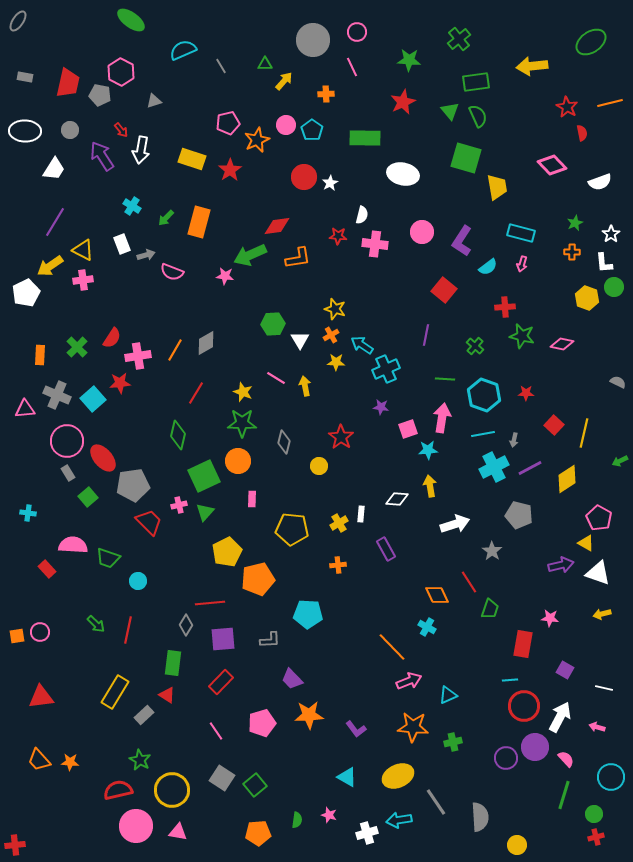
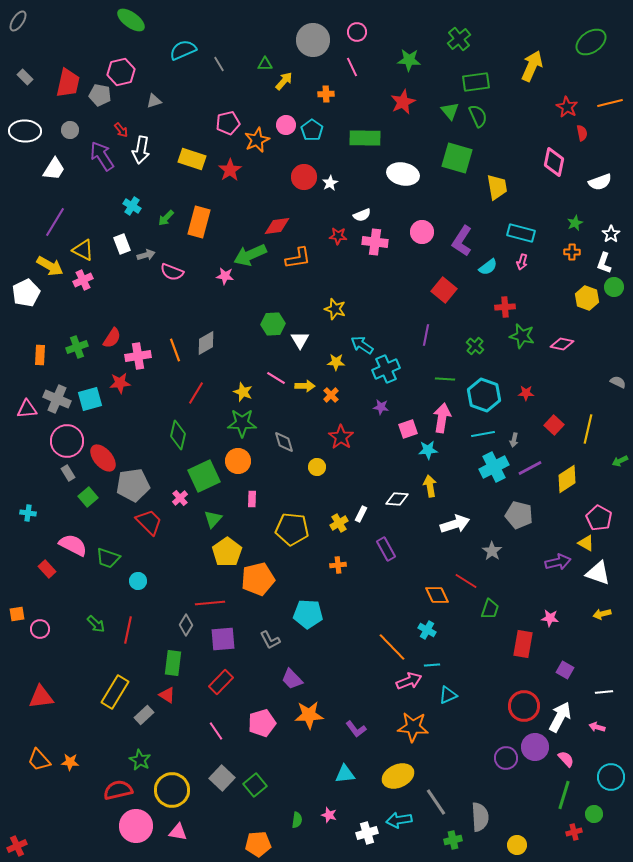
gray line at (221, 66): moved 2 px left, 2 px up
yellow arrow at (532, 66): rotated 120 degrees clockwise
pink hexagon at (121, 72): rotated 20 degrees clockwise
gray rectangle at (25, 77): rotated 35 degrees clockwise
green square at (466, 158): moved 9 px left
pink diamond at (552, 165): moved 2 px right, 3 px up; rotated 56 degrees clockwise
white semicircle at (362, 215): rotated 54 degrees clockwise
pink cross at (375, 244): moved 2 px up
white L-shape at (604, 263): rotated 25 degrees clockwise
pink arrow at (522, 264): moved 2 px up
yellow arrow at (50, 266): rotated 116 degrees counterclockwise
pink cross at (83, 280): rotated 18 degrees counterclockwise
orange cross at (331, 335): moved 60 px down; rotated 14 degrees counterclockwise
green cross at (77, 347): rotated 25 degrees clockwise
orange line at (175, 350): rotated 50 degrees counterclockwise
yellow arrow at (305, 386): rotated 102 degrees clockwise
gray cross at (57, 395): moved 4 px down
cyan square at (93, 399): moved 3 px left; rotated 25 degrees clockwise
pink triangle at (25, 409): moved 2 px right
yellow line at (584, 433): moved 4 px right, 4 px up
gray diamond at (284, 442): rotated 30 degrees counterclockwise
yellow circle at (319, 466): moved 2 px left, 1 px down
pink cross at (179, 505): moved 1 px right, 7 px up; rotated 28 degrees counterclockwise
green triangle at (205, 512): moved 8 px right, 7 px down
white rectangle at (361, 514): rotated 21 degrees clockwise
pink semicircle at (73, 545): rotated 24 degrees clockwise
yellow pentagon at (227, 552): rotated 8 degrees counterclockwise
purple arrow at (561, 565): moved 3 px left, 3 px up
red line at (469, 582): moved 3 px left, 1 px up; rotated 25 degrees counterclockwise
cyan cross at (427, 627): moved 3 px down
pink circle at (40, 632): moved 3 px up
orange square at (17, 636): moved 22 px up
gray L-shape at (270, 640): rotated 65 degrees clockwise
cyan line at (510, 680): moved 78 px left, 15 px up
white line at (604, 688): moved 4 px down; rotated 18 degrees counterclockwise
green cross at (453, 742): moved 98 px down
cyan triangle at (347, 777): moved 2 px left, 3 px up; rotated 35 degrees counterclockwise
gray square at (222, 778): rotated 10 degrees clockwise
orange pentagon at (258, 833): moved 11 px down
red cross at (596, 837): moved 22 px left, 5 px up
red cross at (15, 845): moved 2 px right, 1 px down; rotated 18 degrees counterclockwise
